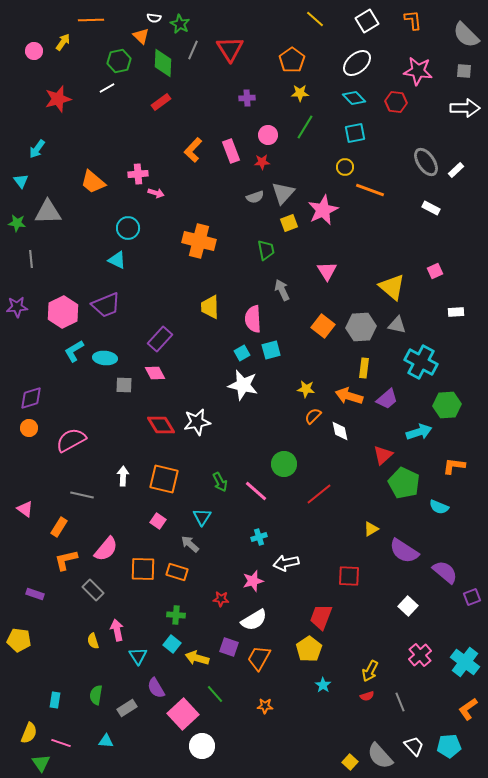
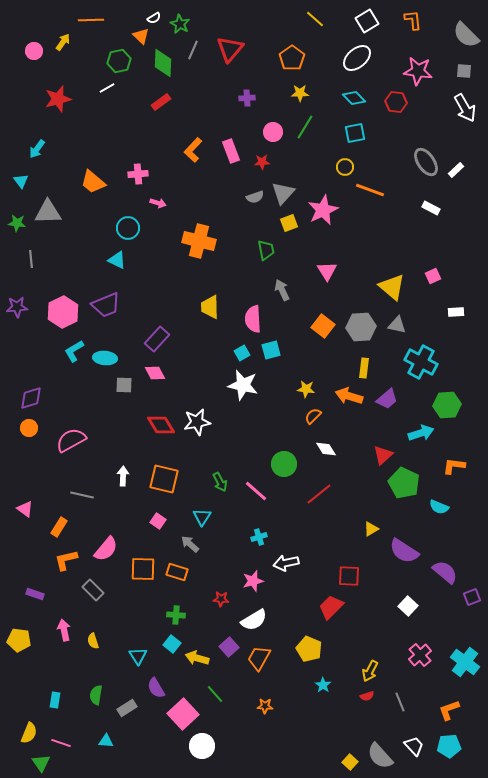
white semicircle at (154, 18): rotated 40 degrees counterclockwise
red triangle at (230, 49): rotated 12 degrees clockwise
orange pentagon at (292, 60): moved 2 px up
white ellipse at (357, 63): moved 5 px up
white arrow at (465, 108): rotated 60 degrees clockwise
pink circle at (268, 135): moved 5 px right, 3 px up
pink arrow at (156, 193): moved 2 px right, 10 px down
pink square at (435, 271): moved 2 px left, 5 px down
purple rectangle at (160, 339): moved 3 px left
white diamond at (340, 431): moved 14 px left, 18 px down; rotated 20 degrees counterclockwise
cyan arrow at (419, 432): moved 2 px right, 1 px down
red trapezoid at (321, 617): moved 10 px right, 10 px up; rotated 24 degrees clockwise
pink arrow at (117, 630): moved 53 px left
purple square at (229, 647): rotated 30 degrees clockwise
yellow pentagon at (309, 649): rotated 15 degrees counterclockwise
orange L-shape at (468, 709): moved 19 px left, 1 px down; rotated 15 degrees clockwise
